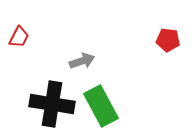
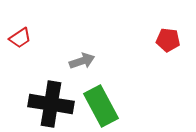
red trapezoid: moved 1 px right, 1 px down; rotated 30 degrees clockwise
black cross: moved 1 px left
